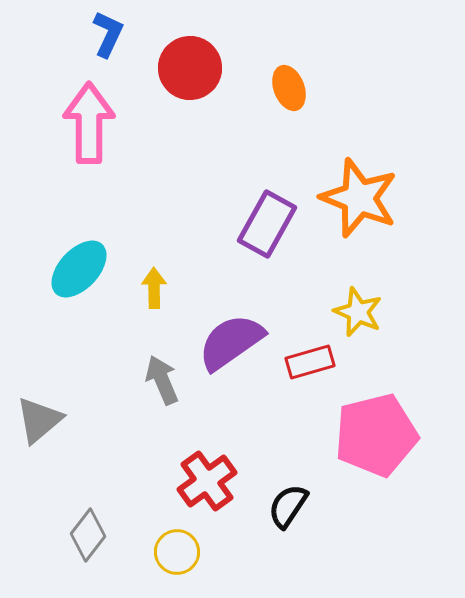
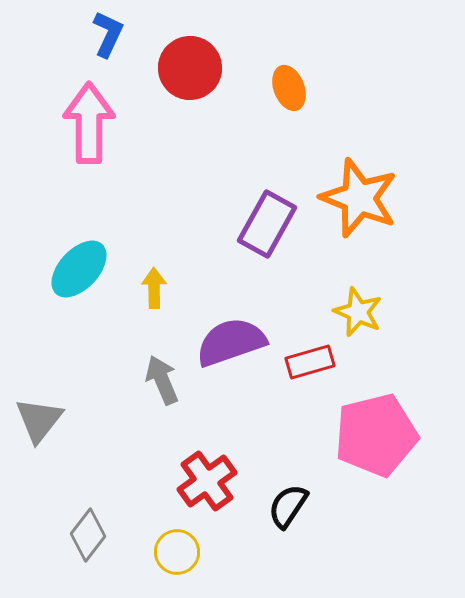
purple semicircle: rotated 16 degrees clockwise
gray triangle: rotated 12 degrees counterclockwise
